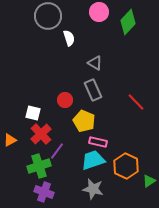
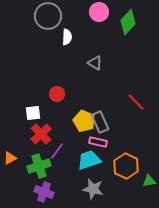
white semicircle: moved 2 px left, 1 px up; rotated 21 degrees clockwise
gray rectangle: moved 7 px right, 32 px down
red circle: moved 8 px left, 6 px up
white square: rotated 21 degrees counterclockwise
orange triangle: moved 18 px down
cyan trapezoid: moved 4 px left
green triangle: rotated 24 degrees clockwise
